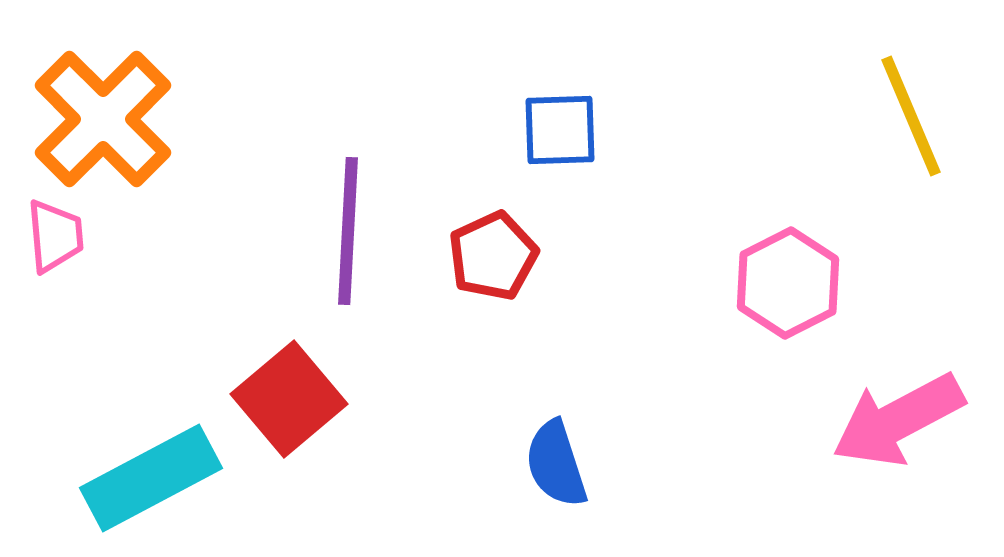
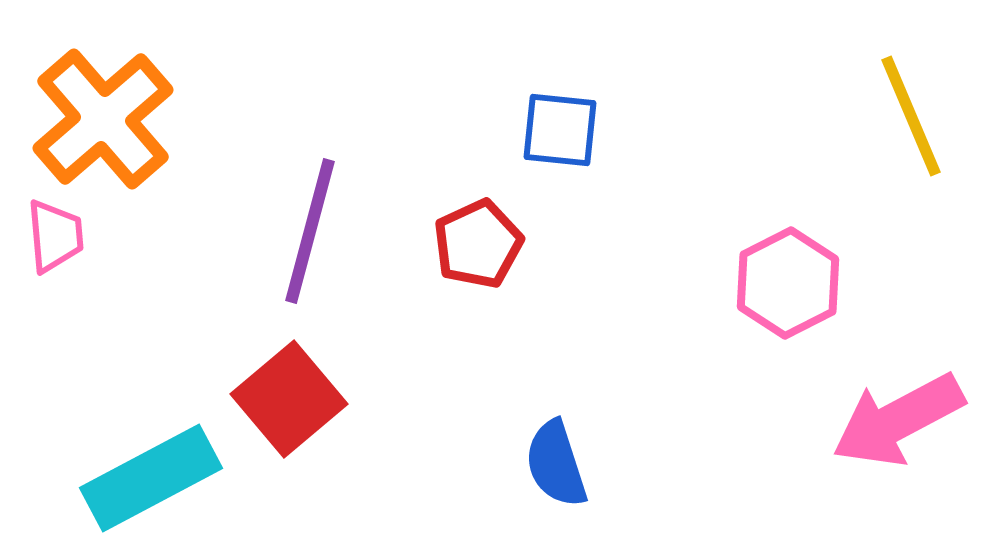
orange cross: rotated 4 degrees clockwise
blue square: rotated 8 degrees clockwise
purple line: moved 38 px left; rotated 12 degrees clockwise
red pentagon: moved 15 px left, 12 px up
